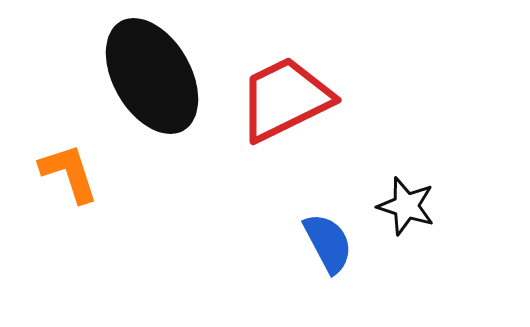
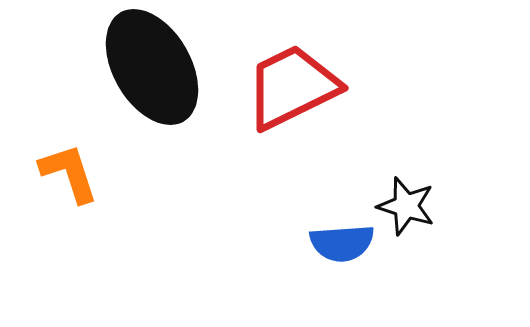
black ellipse: moved 9 px up
red trapezoid: moved 7 px right, 12 px up
blue semicircle: moved 14 px right; rotated 114 degrees clockwise
